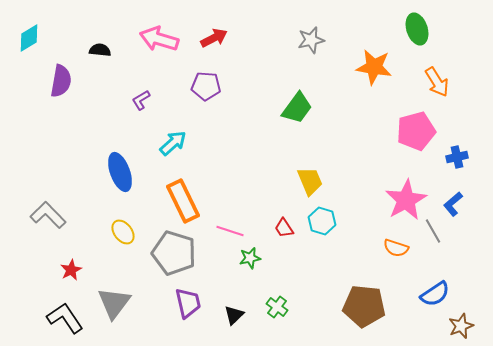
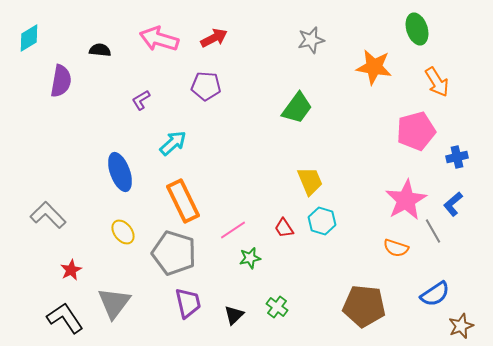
pink line: moved 3 px right, 1 px up; rotated 52 degrees counterclockwise
